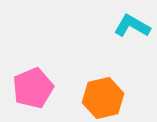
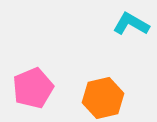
cyan L-shape: moved 1 px left, 2 px up
